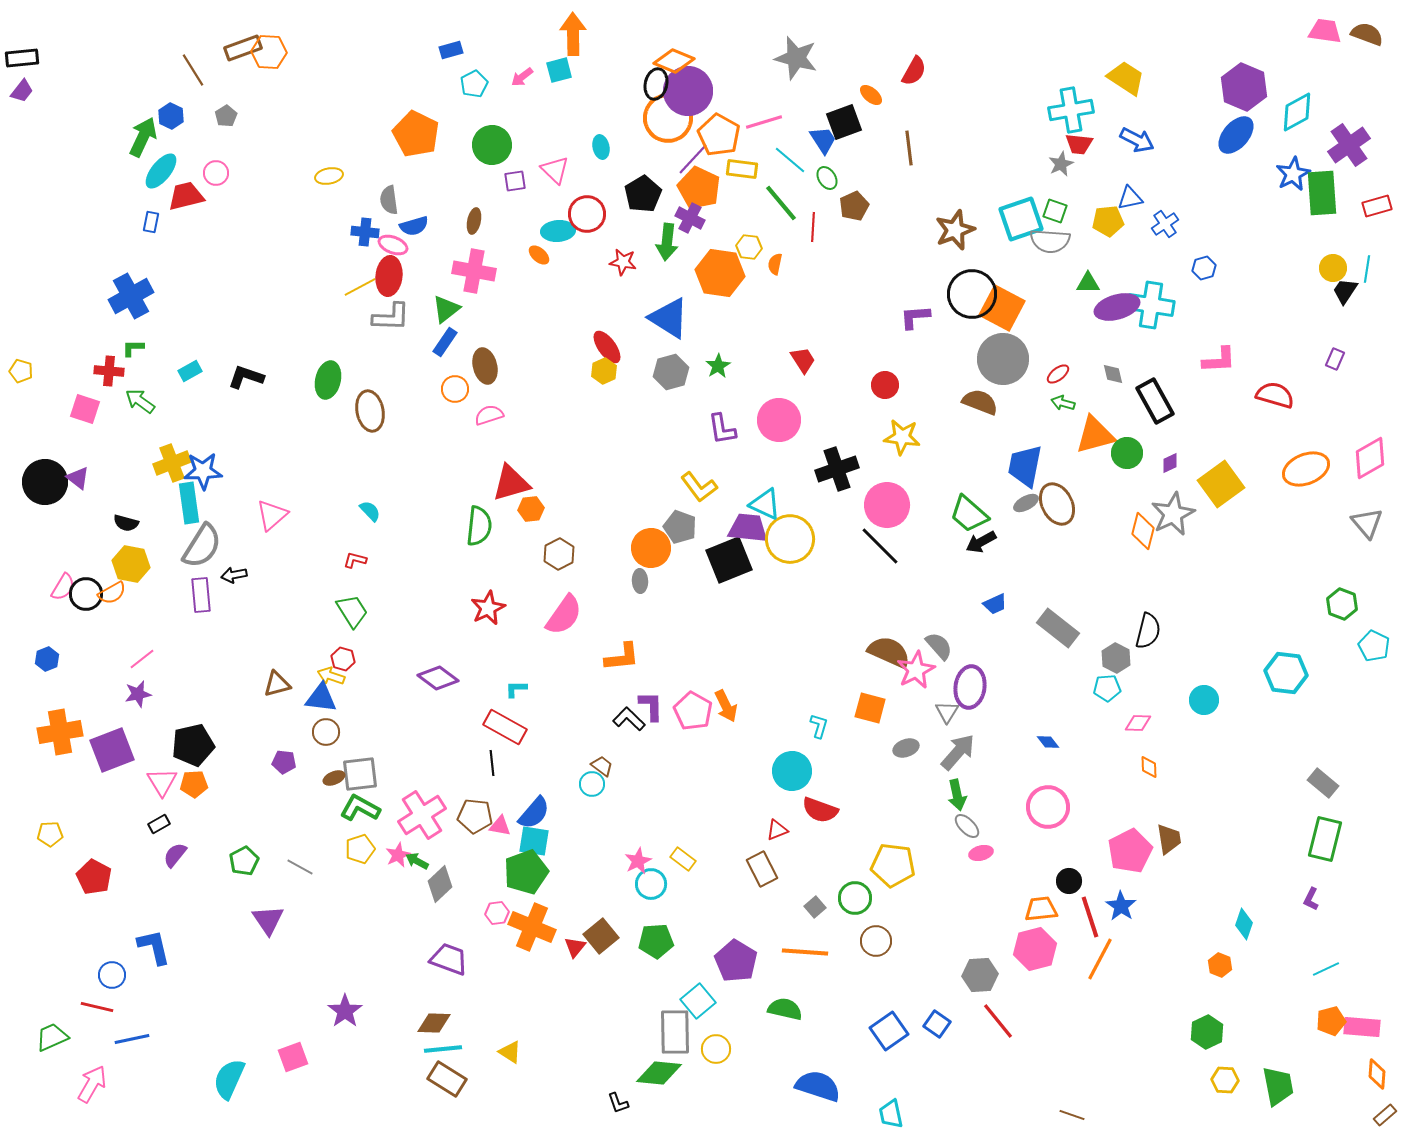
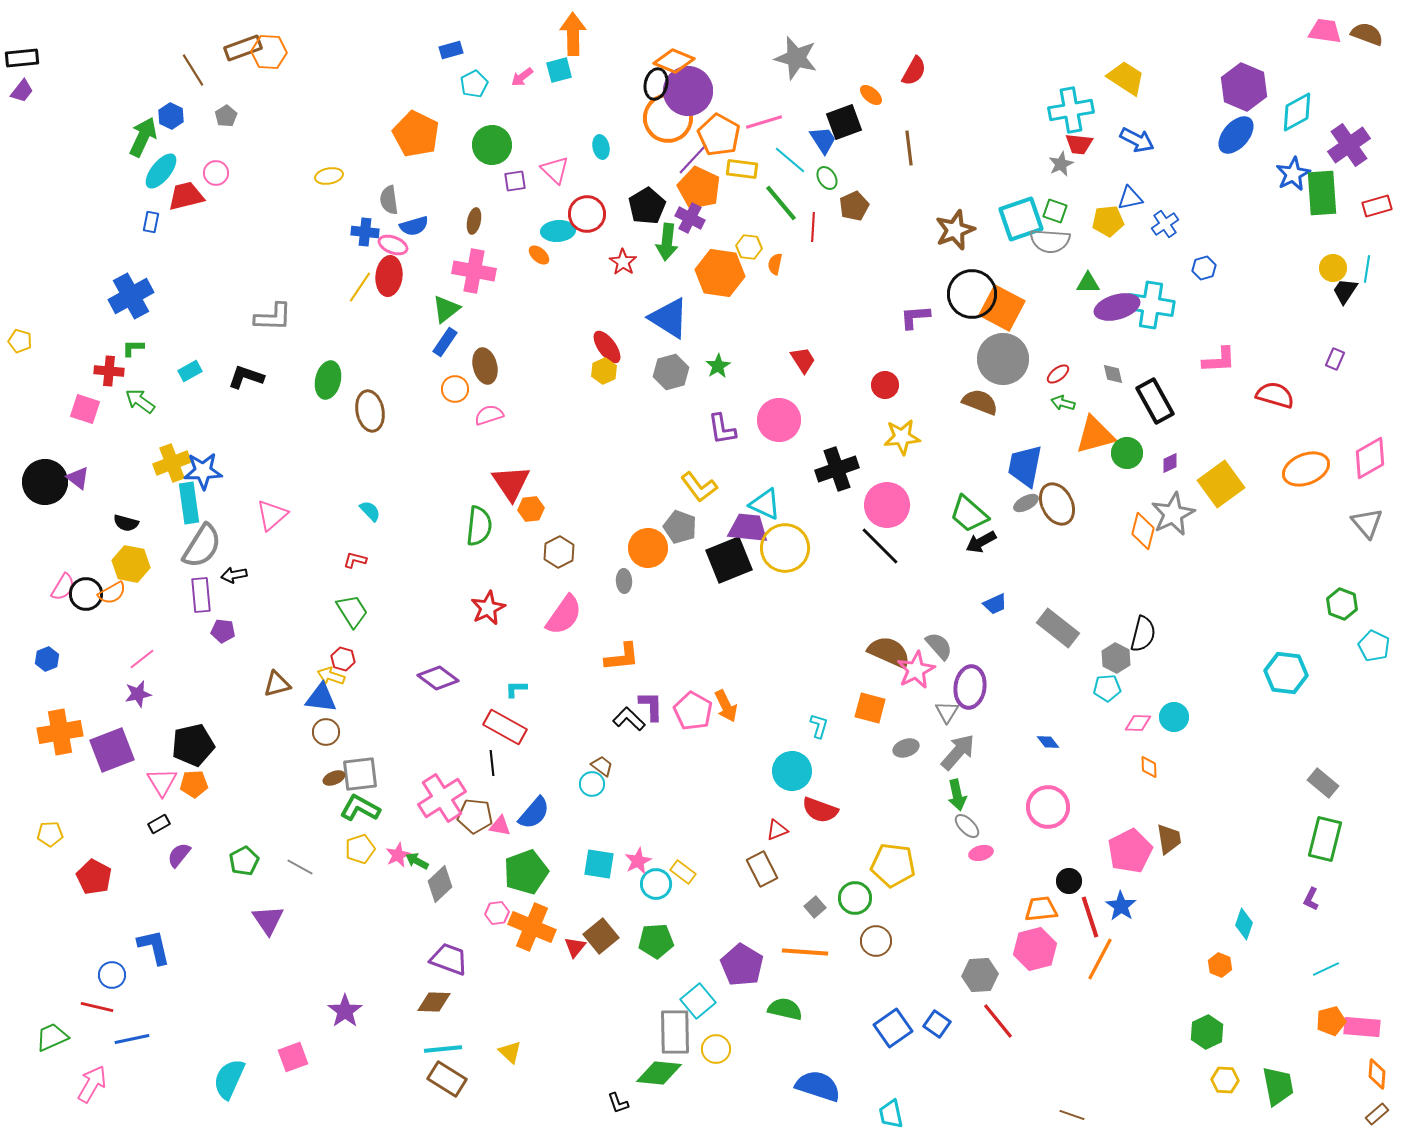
black pentagon at (643, 194): moved 4 px right, 12 px down
red star at (623, 262): rotated 24 degrees clockwise
yellow line at (360, 287): rotated 28 degrees counterclockwise
gray L-shape at (391, 317): moved 118 px left
yellow pentagon at (21, 371): moved 1 px left, 30 px up
yellow star at (902, 437): rotated 12 degrees counterclockwise
red triangle at (511, 483): rotated 48 degrees counterclockwise
yellow circle at (790, 539): moved 5 px left, 9 px down
orange circle at (651, 548): moved 3 px left
brown hexagon at (559, 554): moved 2 px up
gray ellipse at (640, 581): moved 16 px left
black semicircle at (1148, 631): moved 5 px left, 3 px down
cyan circle at (1204, 700): moved 30 px left, 17 px down
purple pentagon at (284, 762): moved 61 px left, 131 px up
pink cross at (422, 815): moved 20 px right, 17 px up
cyan square at (534, 841): moved 65 px right, 23 px down
purple semicircle at (175, 855): moved 4 px right
yellow rectangle at (683, 859): moved 13 px down
cyan circle at (651, 884): moved 5 px right
purple pentagon at (736, 961): moved 6 px right, 4 px down
brown diamond at (434, 1023): moved 21 px up
blue square at (889, 1031): moved 4 px right, 3 px up
yellow triangle at (510, 1052): rotated 10 degrees clockwise
brown rectangle at (1385, 1115): moved 8 px left, 1 px up
